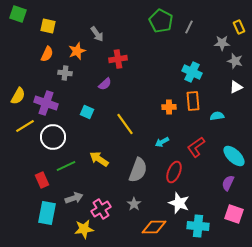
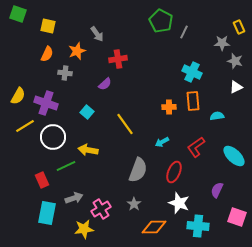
gray line at (189, 27): moved 5 px left, 5 px down
cyan square at (87, 112): rotated 16 degrees clockwise
yellow arrow at (99, 159): moved 11 px left, 9 px up; rotated 24 degrees counterclockwise
purple semicircle at (228, 183): moved 11 px left, 7 px down
pink square at (234, 214): moved 3 px right, 3 px down
